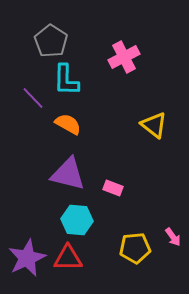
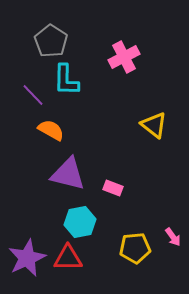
purple line: moved 3 px up
orange semicircle: moved 17 px left, 6 px down
cyan hexagon: moved 3 px right, 2 px down; rotated 16 degrees counterclockwise
